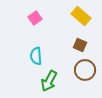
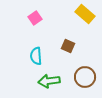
yellow rectangle: moved 4 px right, 2 px up
brown square: moved 12 px left, 1 px down
brown circle: moved 7 px down
green arrow: rotated 55 degrees clockwise
